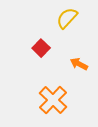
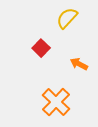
orange cross: moved 3 px right, 2 px down
